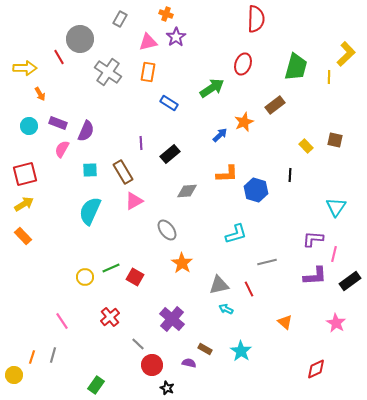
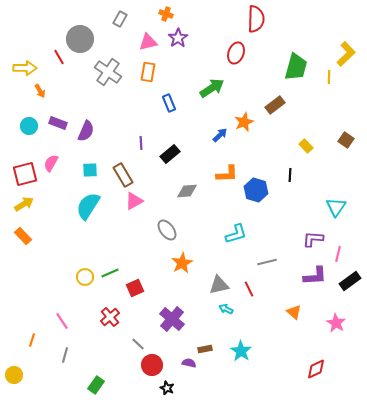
purple star at (176, 37): moved 2 px right, 1 px down
red ellipse at (243, 64): moved 7 px left, 11 px up
orange arrow at (40, 94): moved 3 px up
blue rectangle at (169, 103): rotated 36 degrees clockwise
brown square at (335, 140): moved 11 px right; rotated 21 degrees clockwise
pink semicircle at (62, 149): moved 11 px left, 14 px down
brown rectangle at (123, 172): moved 3 px down
cyan semicircle at (90, 211): moved 2 px left, 5 px up; rotated 8 degrees clockwise
pink line at (334, 254): moved 4 px right
orange star at (182, 263): rotated 10 degrees clockwise
green line at (111, 268): moved 1 px left, 5 px down
red square at (135, 277): moved 11 px down; rotated 36 degrees clockwise
orange triangle at (285, 322): moved 9 px right, 10 px up
brown rectangle at (205, 349): rotated 40 degrees counterclockwise
gray line at (53, 355): moved 12 px right
orange line at (32, 357): moved 17 px up
